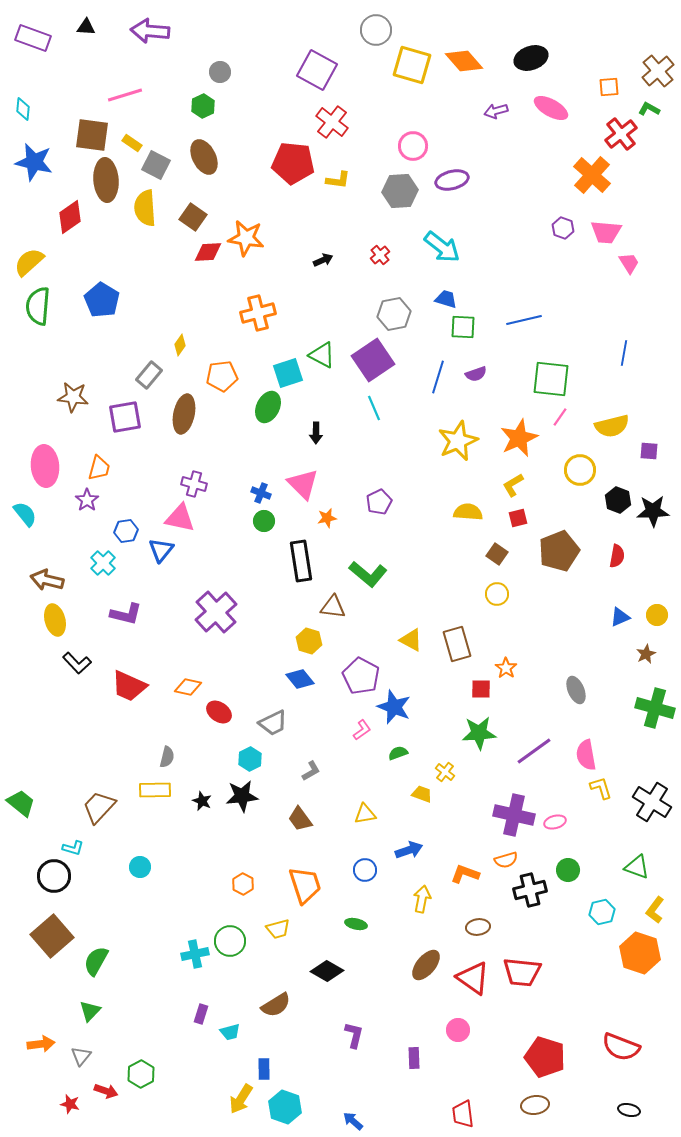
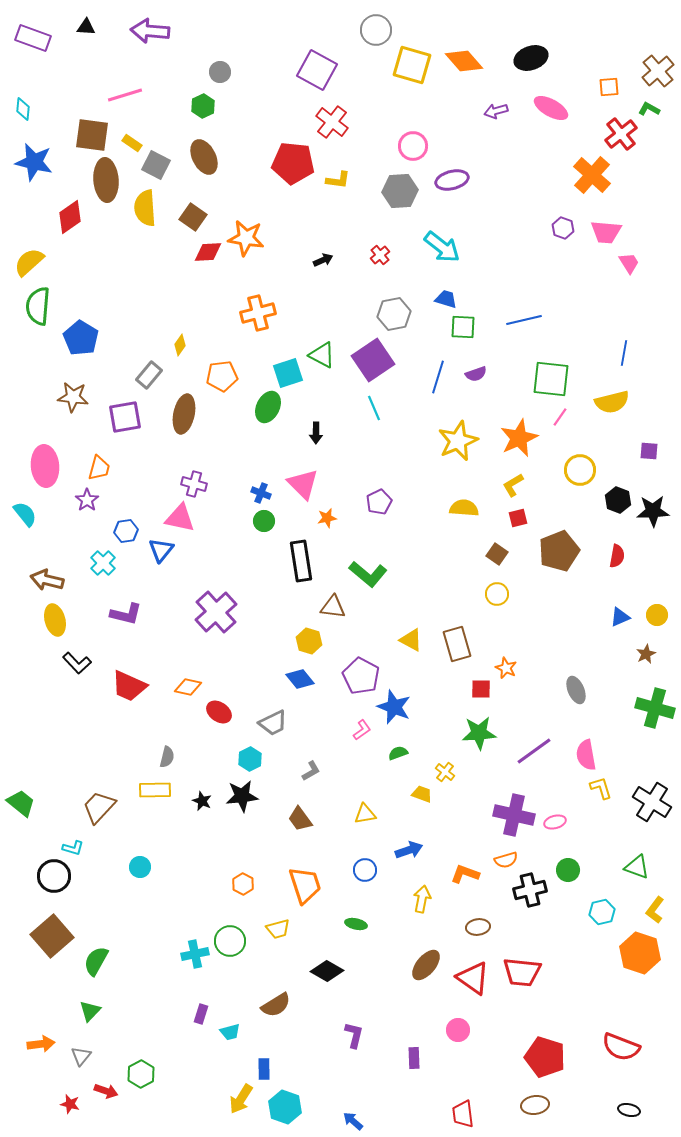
blue pentagon at (102, 300): moved 21 px left, 38 px down
yellow semicircle at (612, 426): moved 24 px up
yellow semicircle at (468, 512): moved 4 px left, 4 px up
orange star at (506, 668): rotated 10 degrees counterclockwise
